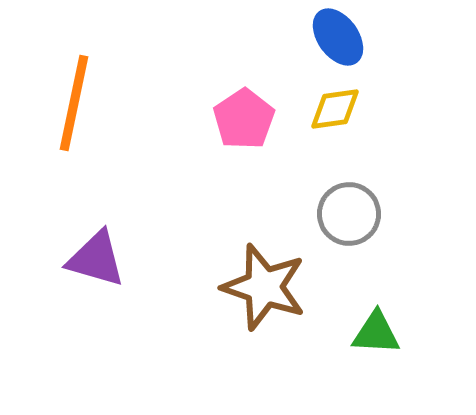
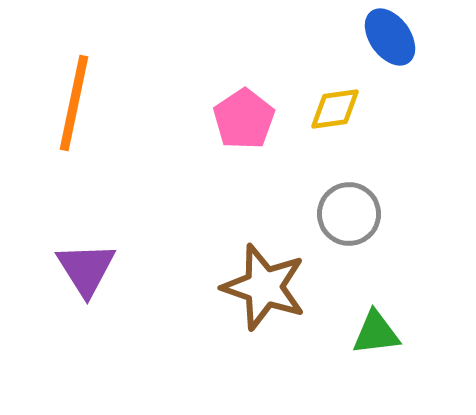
blue ellipse: moved 52 px right
purple triangle: moved 10 px left, 10 px down; rotated 42 degrees clockwise
green triangle: rotated 10 degrees counterclockwise
